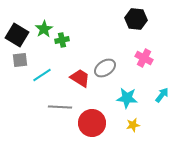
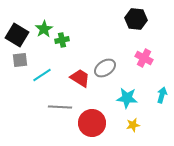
cyan arrow: rotated 21 degrees counterclockwise
